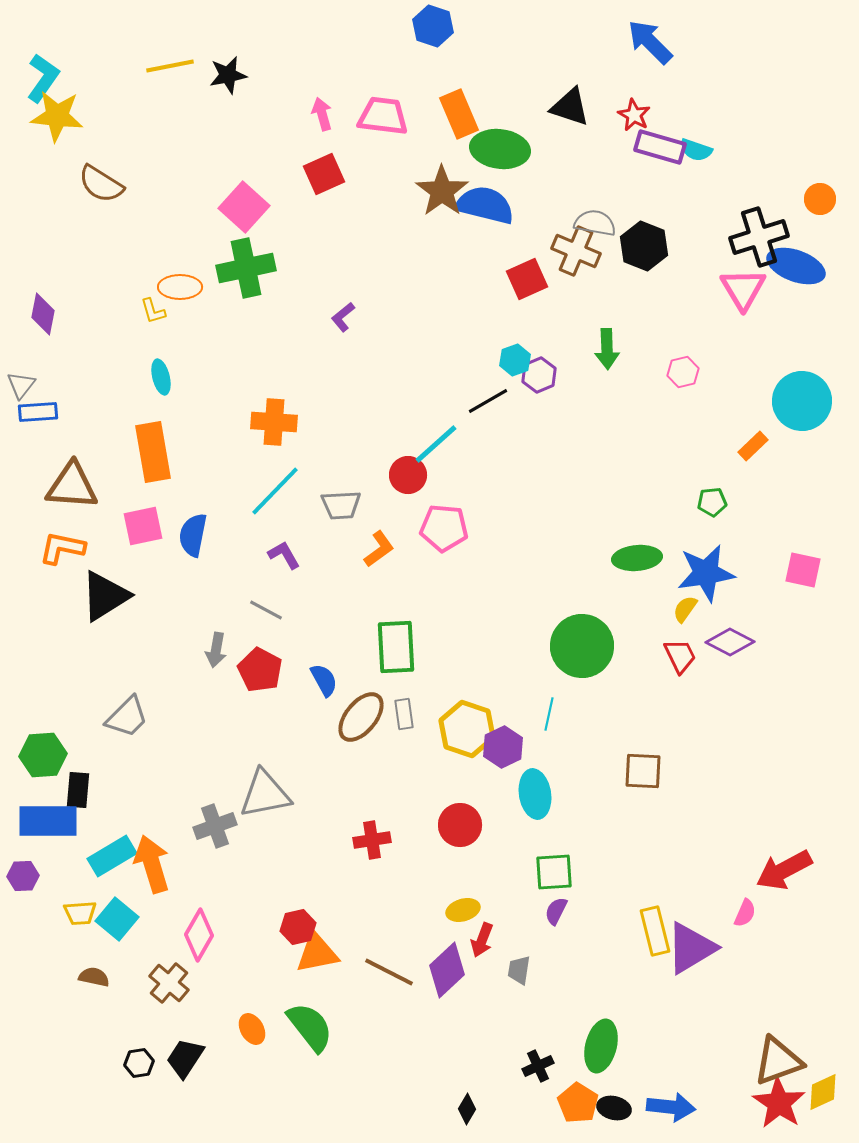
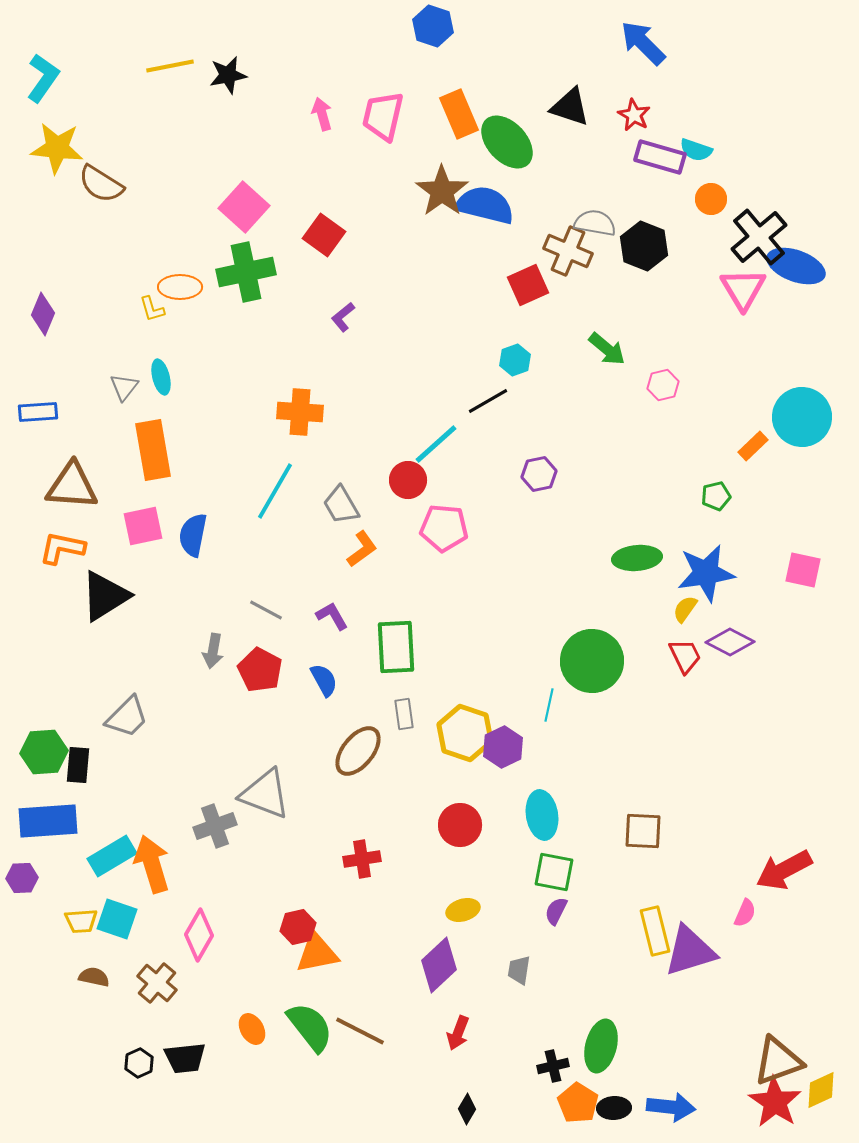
blue arrow at (650, 42): moved 7 px left, 1 px down
yellow star at (57, 116): moved 32 px down
pink trapezoid at (383, 116): rotated 84 degrees counterclockwise
purple rectangle at (660, 147): moved 10 px down
green ellipse at (500, 149): moved 7 px right, 7 px up; rotated 40 degrees clockwise
red square at (324, 174): moved 61 px down; rotated 30 degrees counterclockwise
orange circle at (820, 199): moved 109 px left
black cross at (759, 237): rotated 22 degrees counterclockwise
brown cross at (576, 251): moved 8 px left
green cross at (246, 268): moved 4 px down
red square at (527, 279): moved 1 px right, 6 px down
yellow L-shape at (153, 311): moved 1 px left, 2 px up
purple diamond at (43, 314): rotated 12 degrees clockwise
green arrow at (607, 349): rotated 48 degrees counterclockwise
pink hexagon at (683, 372): moved 20 px left, 13 px down
purple hexagon at (539, 375): moved 99 px down; rotated 12 degrees clockwise
gray triangle at (21, 385): moved 103 px right, 2 px down
cyan circle at (802, 401): moved 16 px down
orange cross at (274, 422): moved 26 px right, 10 px up
orange rectangle at (153, 452): moved 2 px up
red circle at (408, 475): moved 5 px down
cyan line at (275, 491): rotated 14 degrees counterclockwise
green pentagon at (712, 502): moved 4 px right, 6 px up; rotated 8 degrees counterclockwise
gray trapezoid at (341, 505): rotated 63 degrees clockwise
orange L-shape at (379, 549): moved 17 px left
purple L-shape at (284, 555): moved 48 px right, 61 px down
green circle at (582, 646): moved 10 px right, 15 px down
gray arrow at (216, 650): moved 3 px left, 1 px down
red trapezoid at (680, 656): moved 5 px right
cyan line at (549, 714): moved 9 px up
brown ellipse at (361, 717): moved 3 px left, 34 px down
yellow hexagon at (467, 729): moved 2 px left, 4 px down
green hexagon at (43, 755): moved 1 px right, 3 px up
brown square at (643, 771): moved 60 px down
black rectangle at (78, 790): moved 25 px up
gray triangle at (265, 794): rotated 32 degrees clockwise
cyan ellipse at (535, 794): moved 7 px right, 21 px down
blue rectangle at (48, 821): rotated 4 degrees counterclockwise
red cross at (372, 840): moved 10 px left, 19 px down
green square at (554, 872): rotated 15 degrees clockwise
purple hexagon at (23, 876): moved 1 px left, 2 px down
yellow trapezoid at (80, 913): moved 1 px right, 8 px down
cyan square at (117, 919): rotated 21 degrees counterclockwise
red arrow at (482, 940): moved 24 px left, 93 px down
purple triangle at (691, 948): moved 1 px left, 3 px down; rotated 14 degrees clockwise
purple diamond at (447, 970): moved 8 px left, 5 px up
brown line at (389, 972): moved 29 px left, 59 px down
brown cross at (169, 983): moved 12 px left
black trapezoid at (185, 1058): rotated 129 degrees counterclockwise
black hexagon at (139, 1063): rotated 16 degrees counterclockwise
black cross at (538, 1066): moved 15 px right; rotated 12 degrees clockwise
yellow diamond at (823, 1092): moved 2 px left, 2 px up
red star at (779, 1103): moved 4 px left, 1 px up
black ellipse at (614, 1108): rotated 16 degrees counterclockwise
